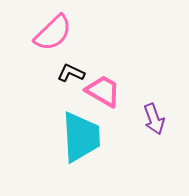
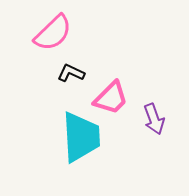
pink trapezoid: moved 8 px right, 7 px down; rotated 105 degrees clockwise
